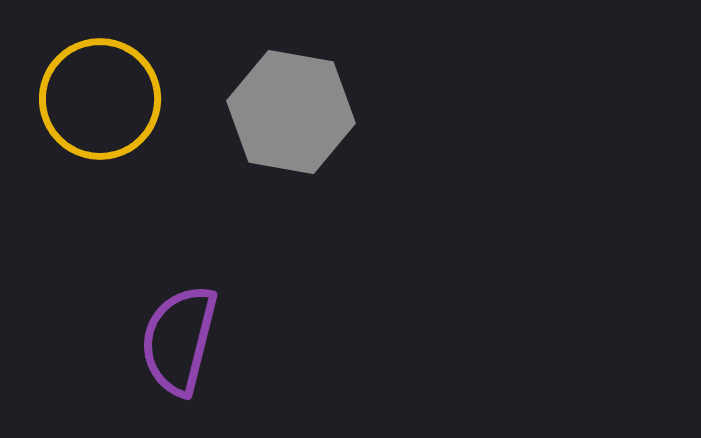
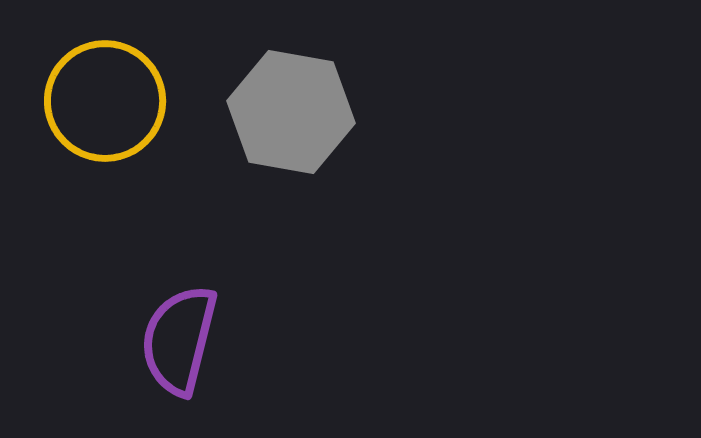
yellow circle: moved 5 px right, 2 px down
